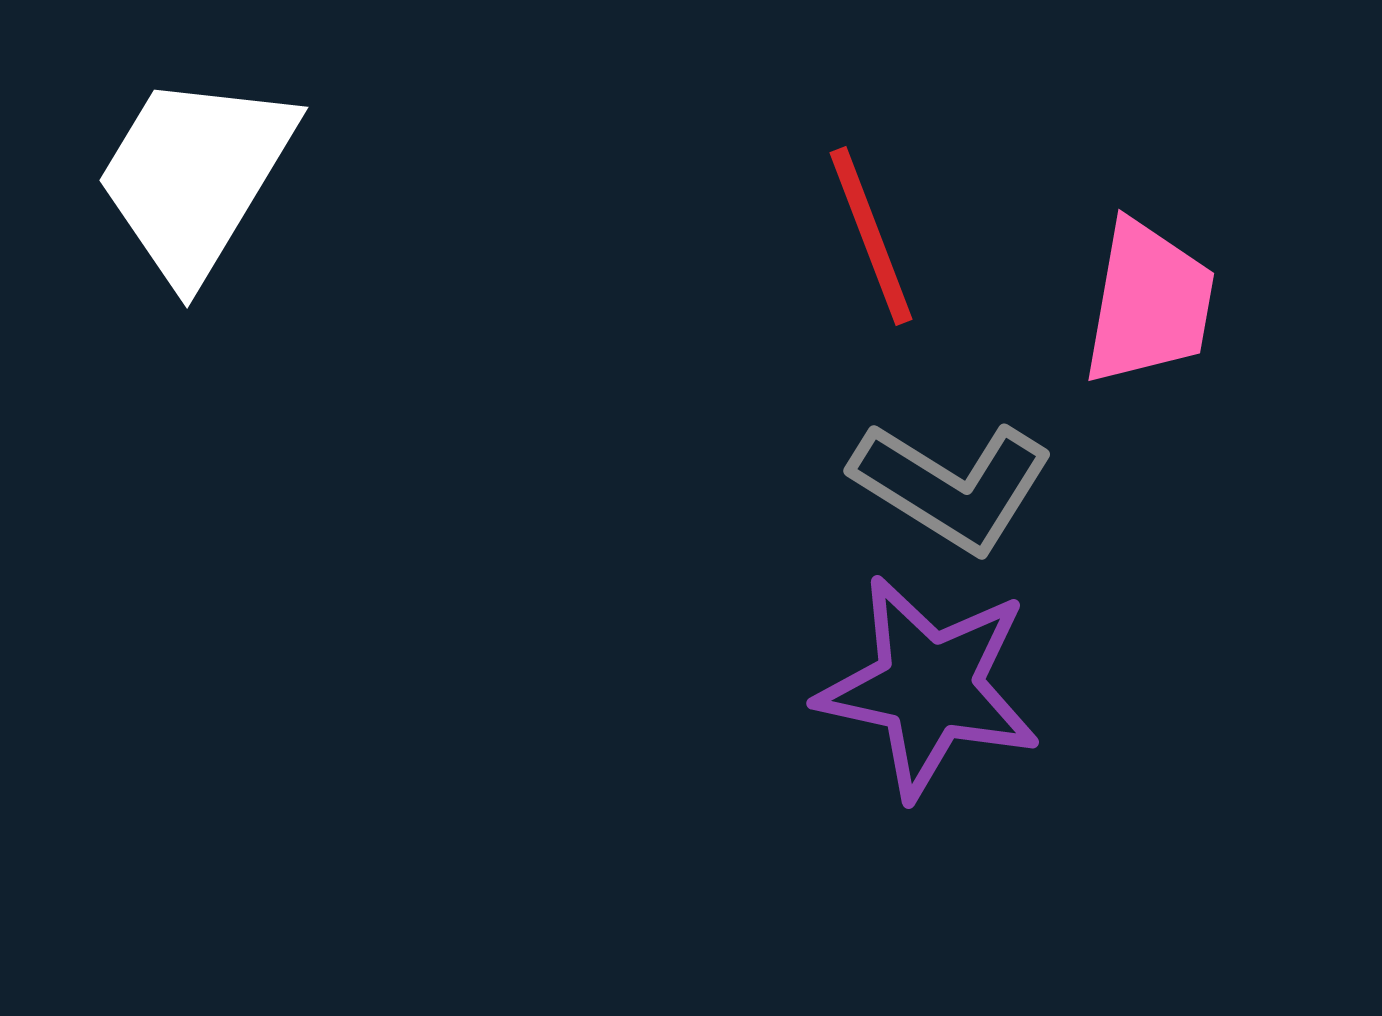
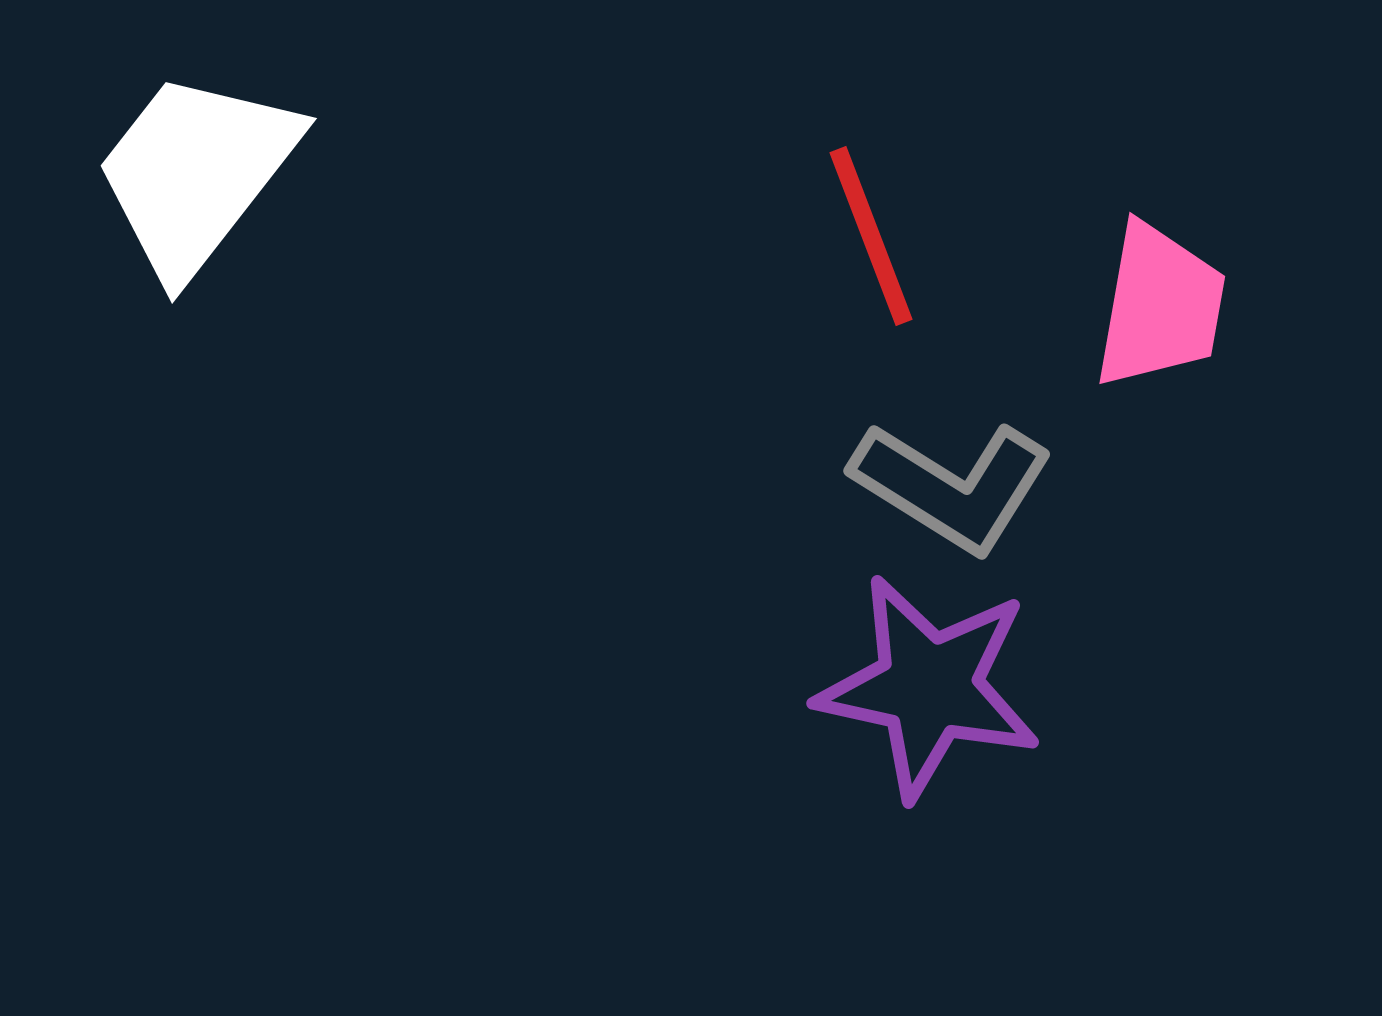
white trapezoid: moved 1 px right, 3 px up; rotated 7 degrees clockwise
pink trapezoid: moved 11 px right, 3 px down
